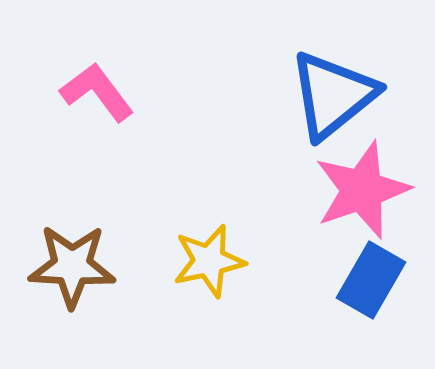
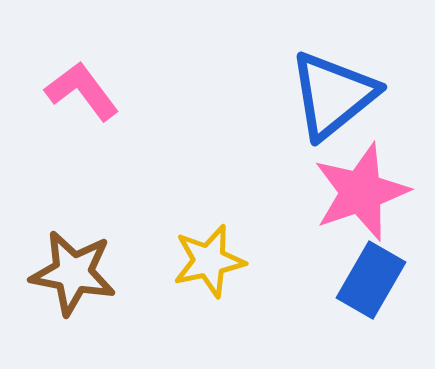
pink L-shape: moved 15 px left, 1 px up
pink star: moved 1 px left, 2 px down
brown star: moved 1 px right, 7 px down; rotated 8 degrees clockwise
